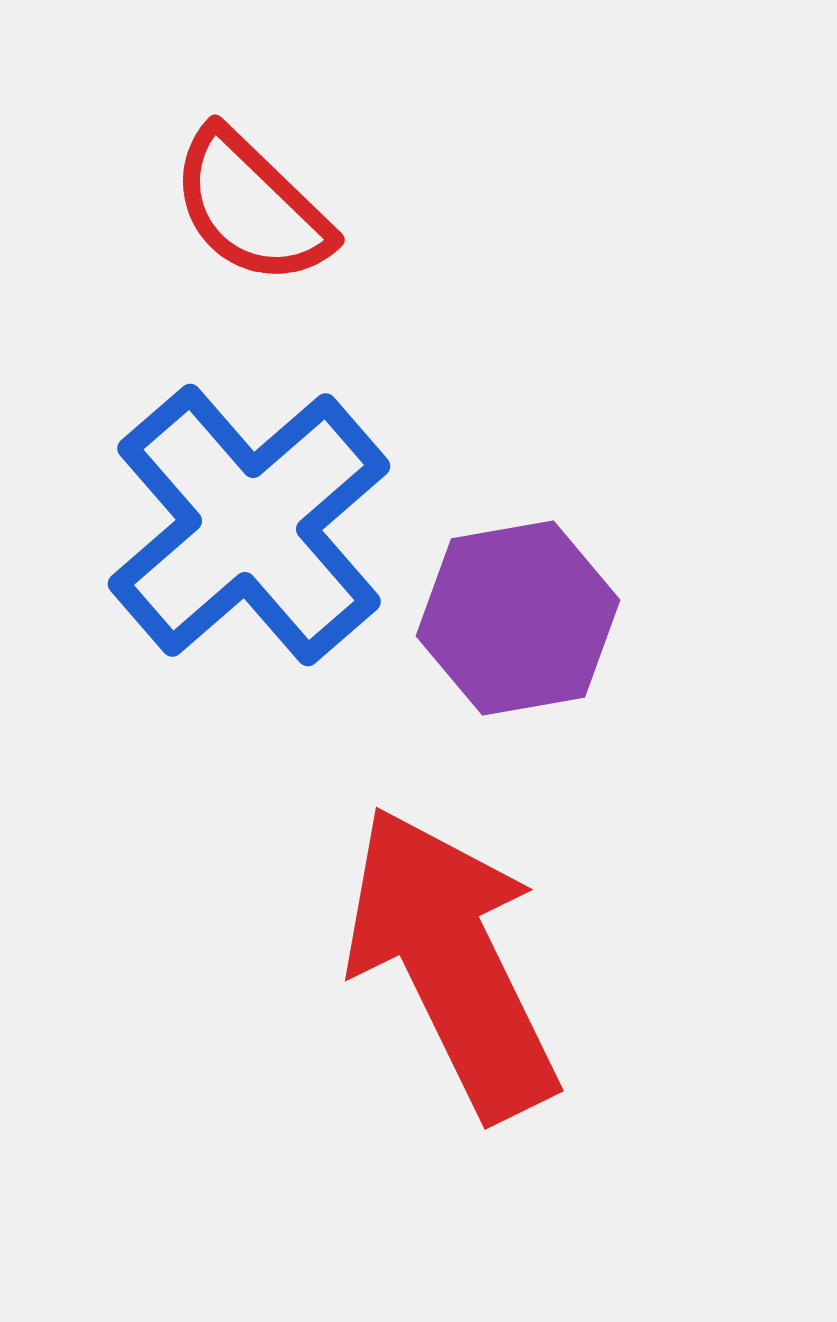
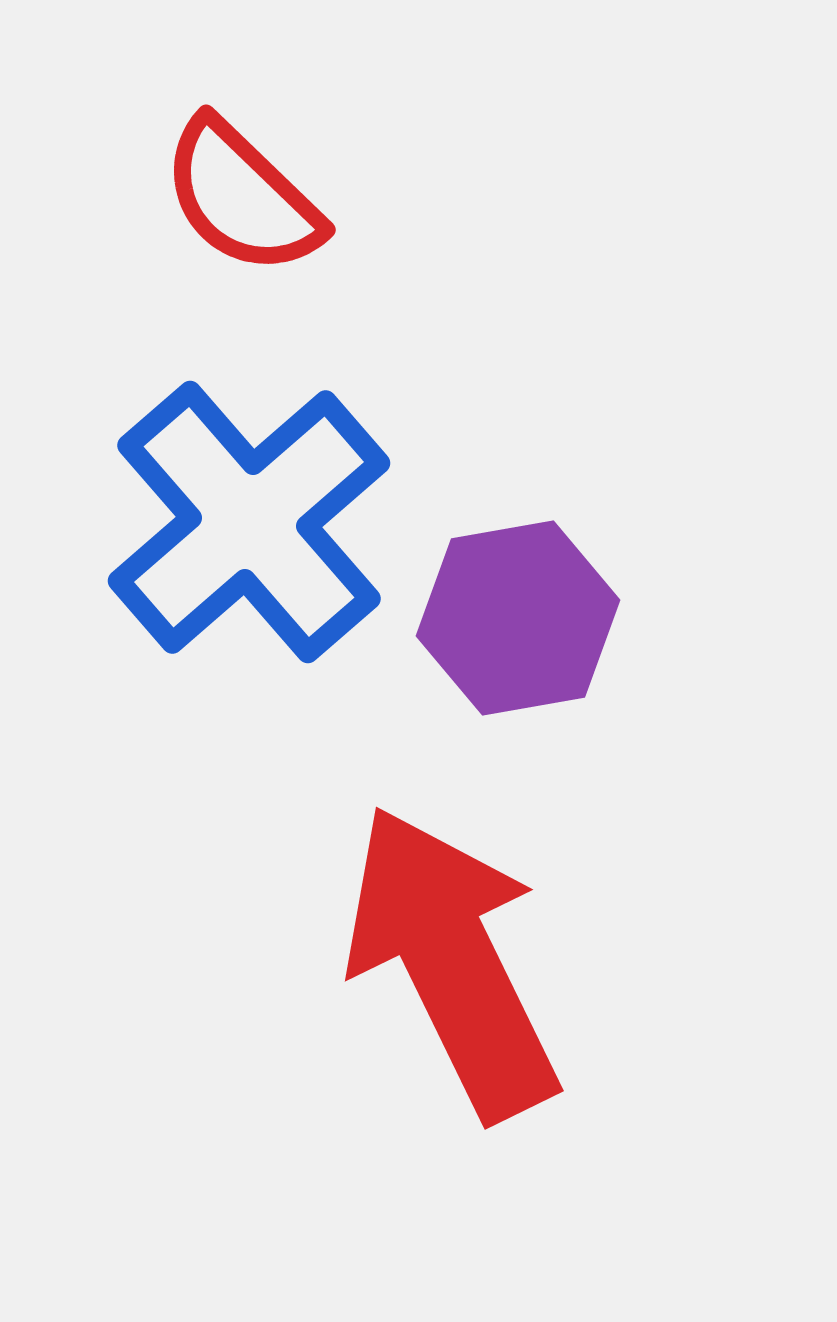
red semicircle: moved 9 px left, 10 px up
blue cross: moved 3 px up
